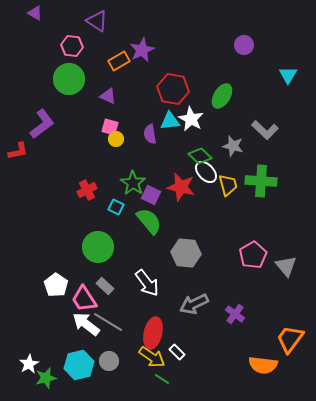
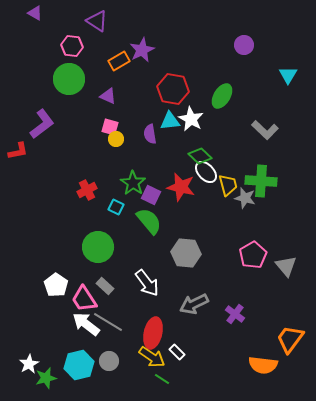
gray star at (233, 146): moved 12 px right, 52 px down
